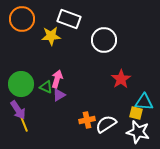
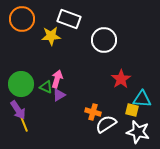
cyan triangle: moved 2 px left, 3 px up
yellow square: moved 4 px left, 3 px up
orange cross: moved 6 px right, 8 px up; rotated 28 degrees clockwise
